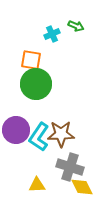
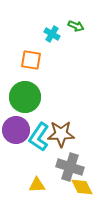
cyan cross: rotated 35 degrees counterclockwise
green circle: moved 11 px left, 13 px down
